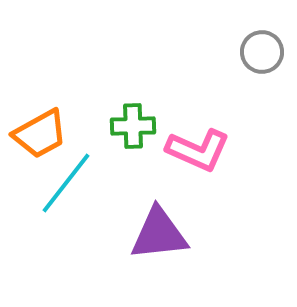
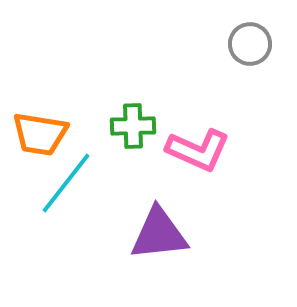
gray circle: moved 12 px left, 8 px up
orange trapezoid: rotated 38 degrees clockwise
